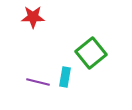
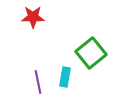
purple line: rotated 65 degrees clockwise
